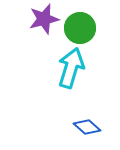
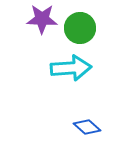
purple star: moved 2 px left; rotated 16 degrees clockwise
cyan arrow: rotated 69 degrees clockwise
